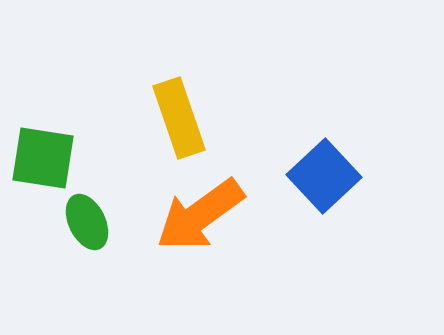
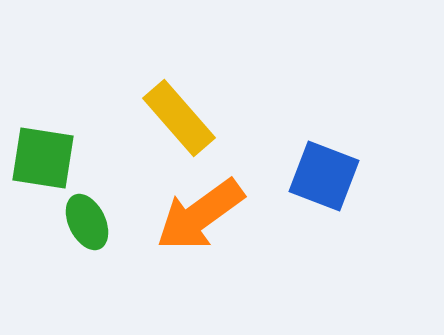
yellow rectangle: rotated 22 degrees counterclockwise
blue square: rotated 26 degrees counterclockwise
